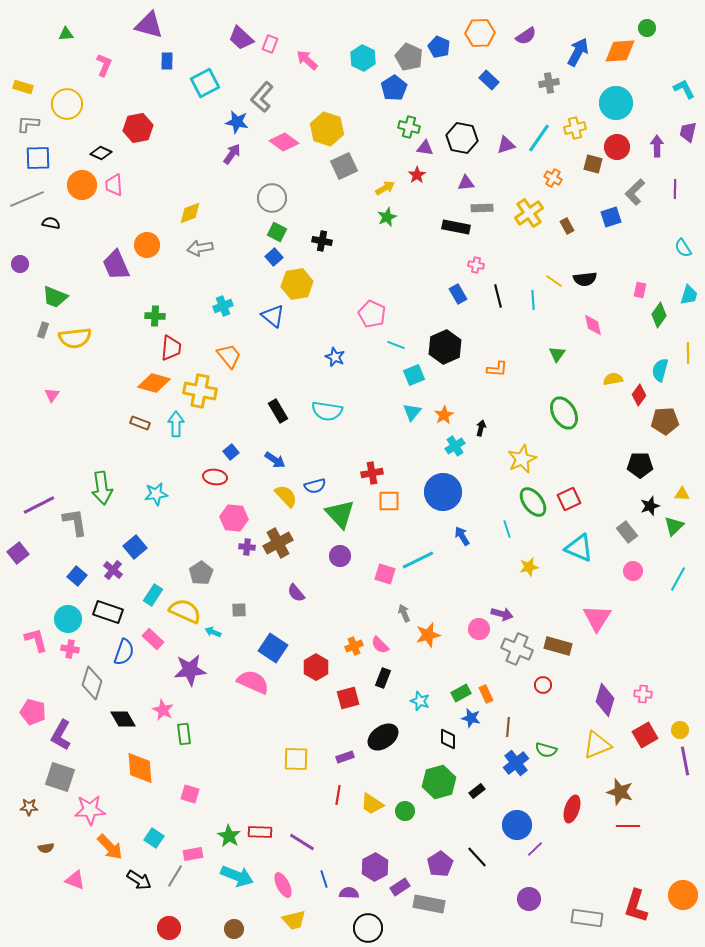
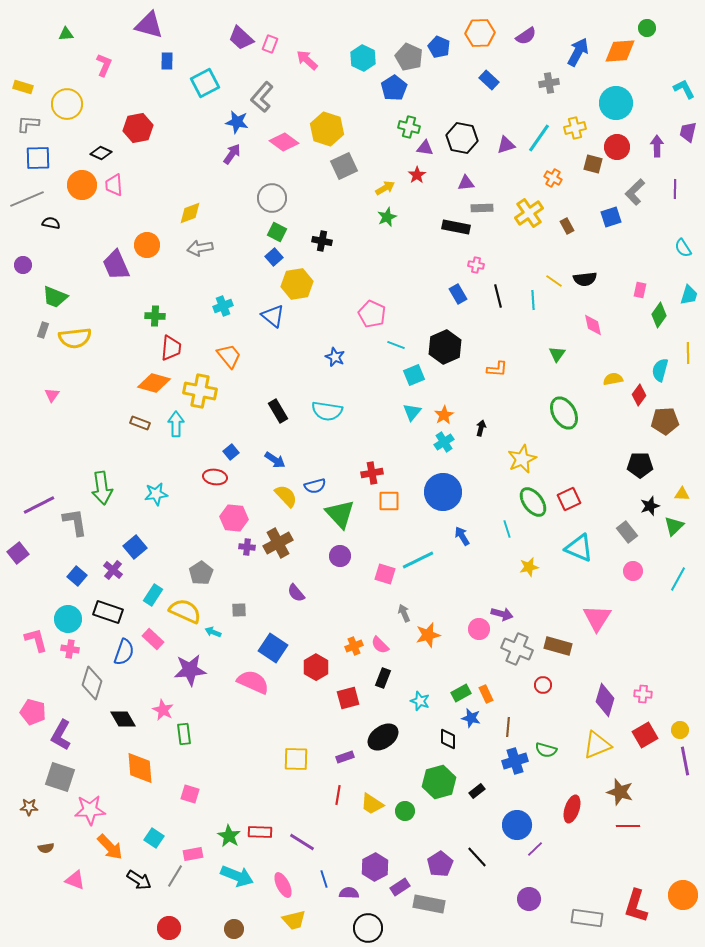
purple circle at (20, 264): moved 3 px right, 1 px down
cyan cross at (455, 446): moved 11 px left, 4 px up
blue cross at (516, 763): moved 1 px left, 2 px up; rotated 20 degrees clockwise
